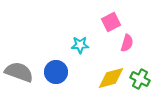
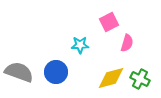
pink square: moved 2 px left
